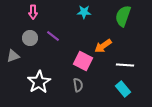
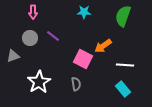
pink square: moved 2 px up
gray semicircle: moved 2 px left, 1 px up
